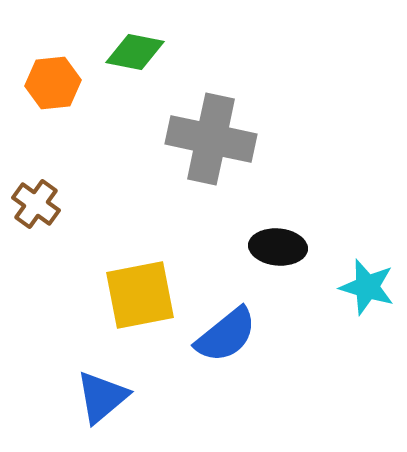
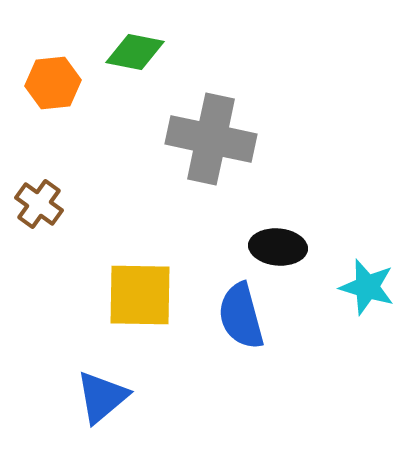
brown cross: moved 3 px right
yellow square: rotated 12 degrees clockwise
blue semicircle: moved 15 px right, 19 px up; rotated 114 degrees clockwise
